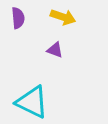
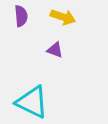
purple semicircle: moved 3 px right, 2 px up
